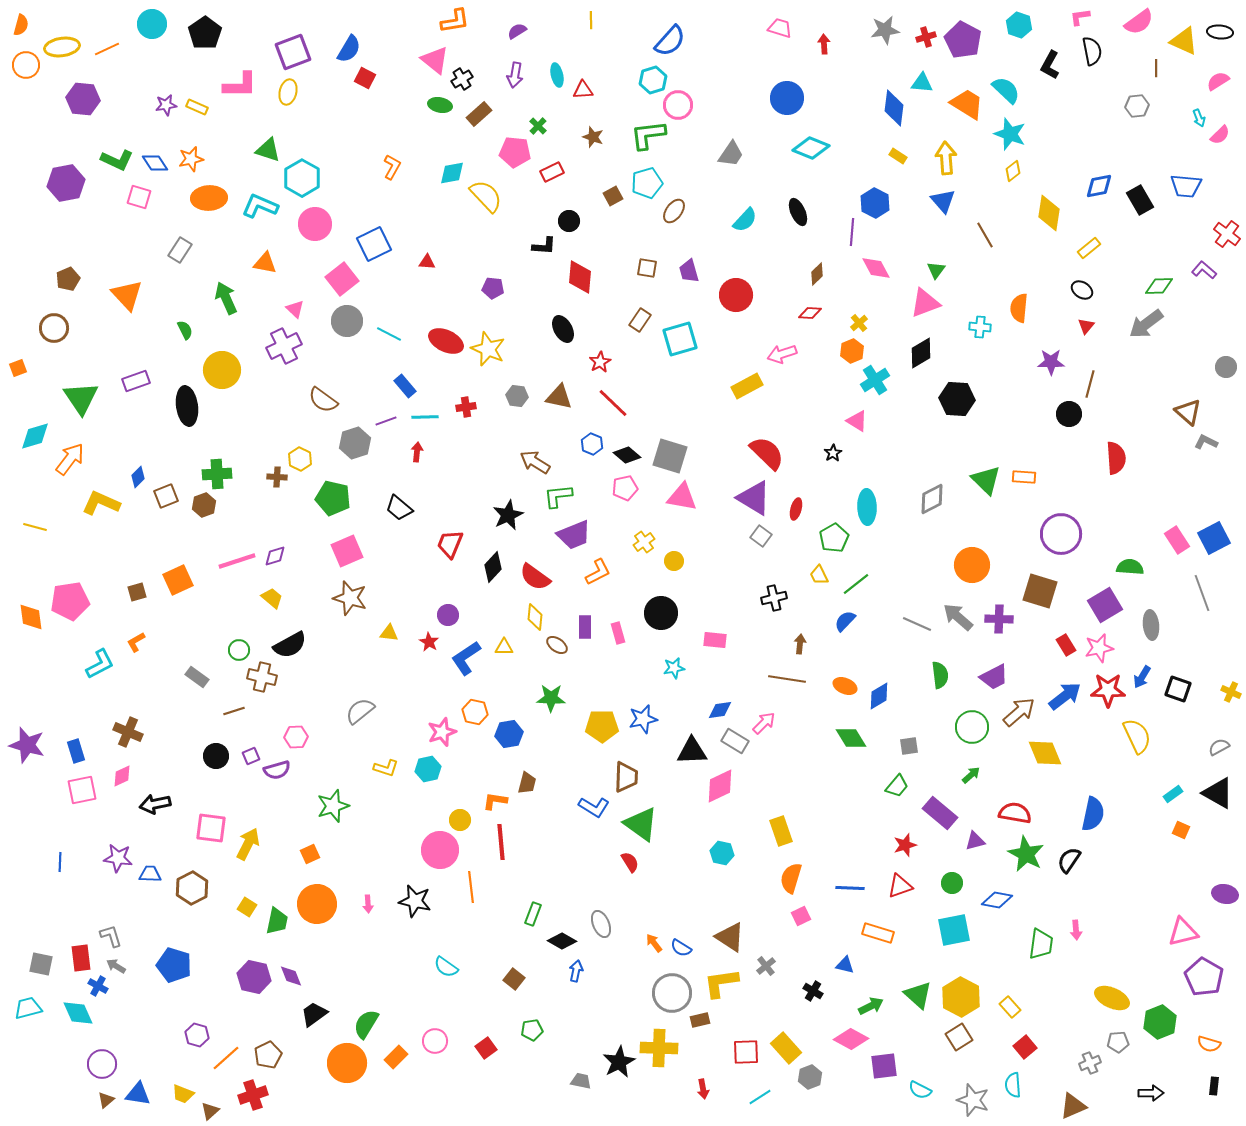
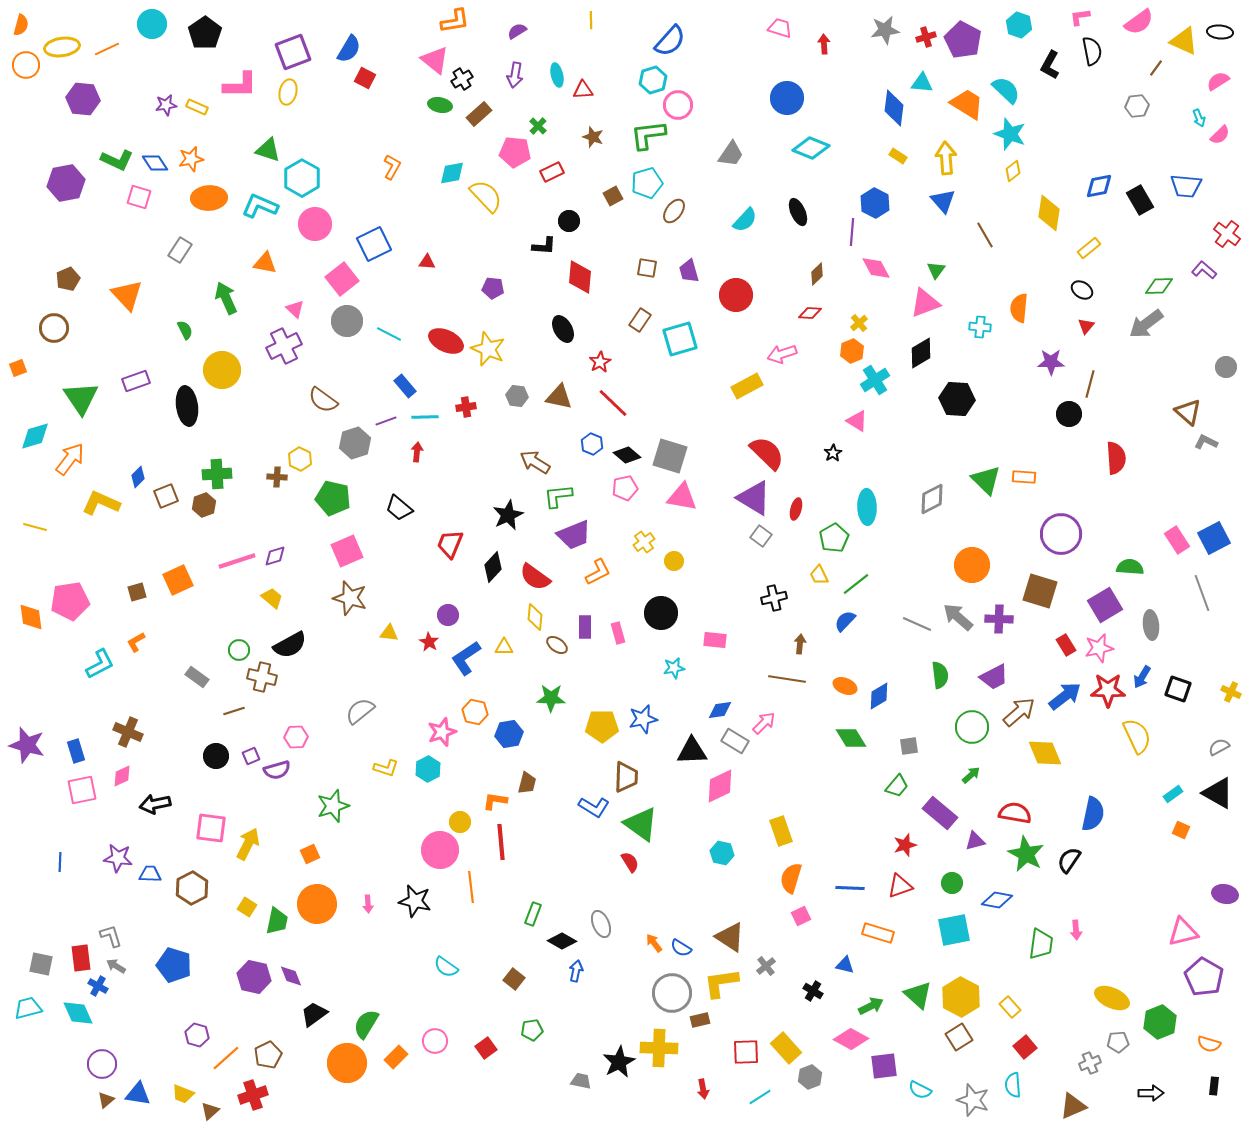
brown line at (1156, 68): rotated 36 degrees clockwise
cyan hexagon at (428, 769): rotated 15 degrees counterclockwise
yellow circle at (460, 820): moved 2 px down
